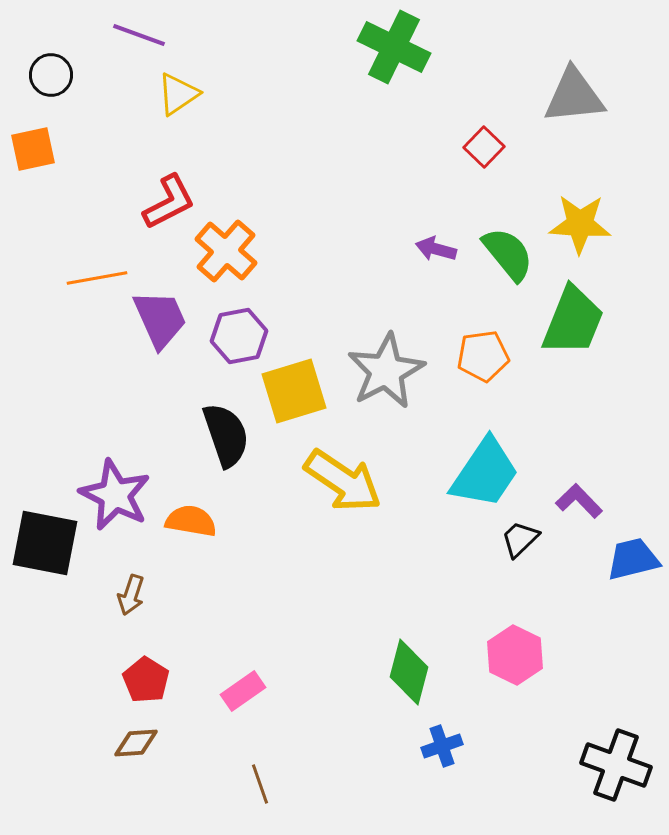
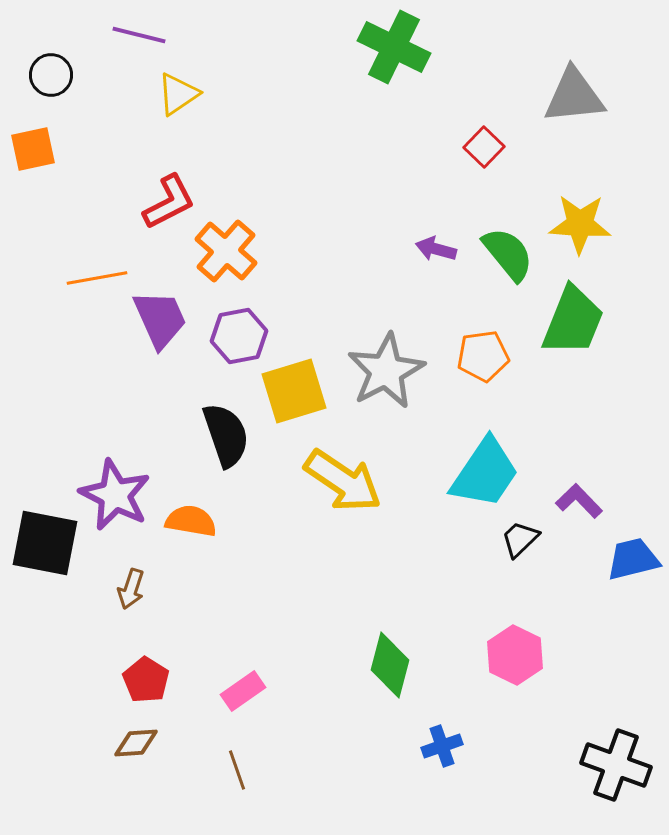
purple line: rotated 6 degrees counterclockwise
brown arrow: moved 6 px up
green diamond: moved 19 px left, 7 px up
brown line: moved 23 px left, 14 px up
